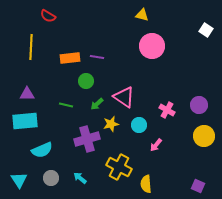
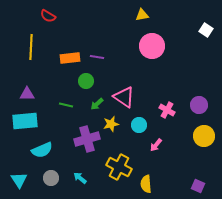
yellow triangle: rotated 24 degrees counterclockwise
